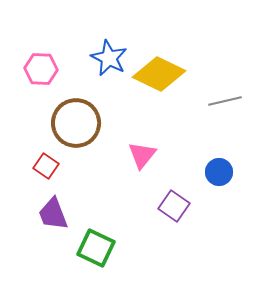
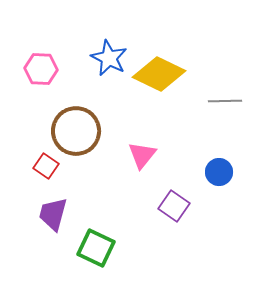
gray line: rotated 12 degrees clockwise
brown circle: moved 8 px down
purple trapezoid: rotated 36 degrees clockwise
